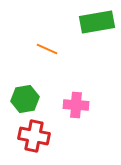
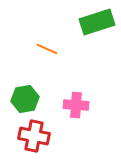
green rectangle: rotated 8 degrees counterclockwise
